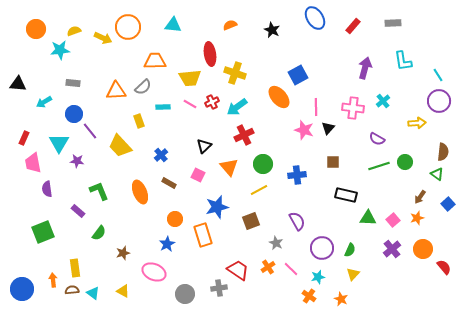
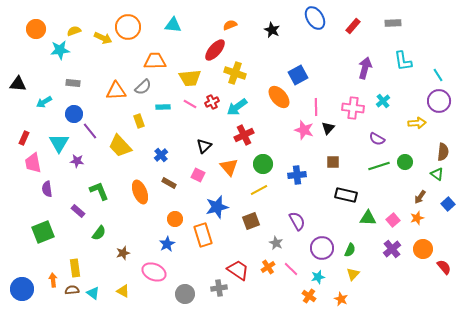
red ellipse at (210, 54): moved 5 px right, 4 px up; rotated 50 degrees clockwise
